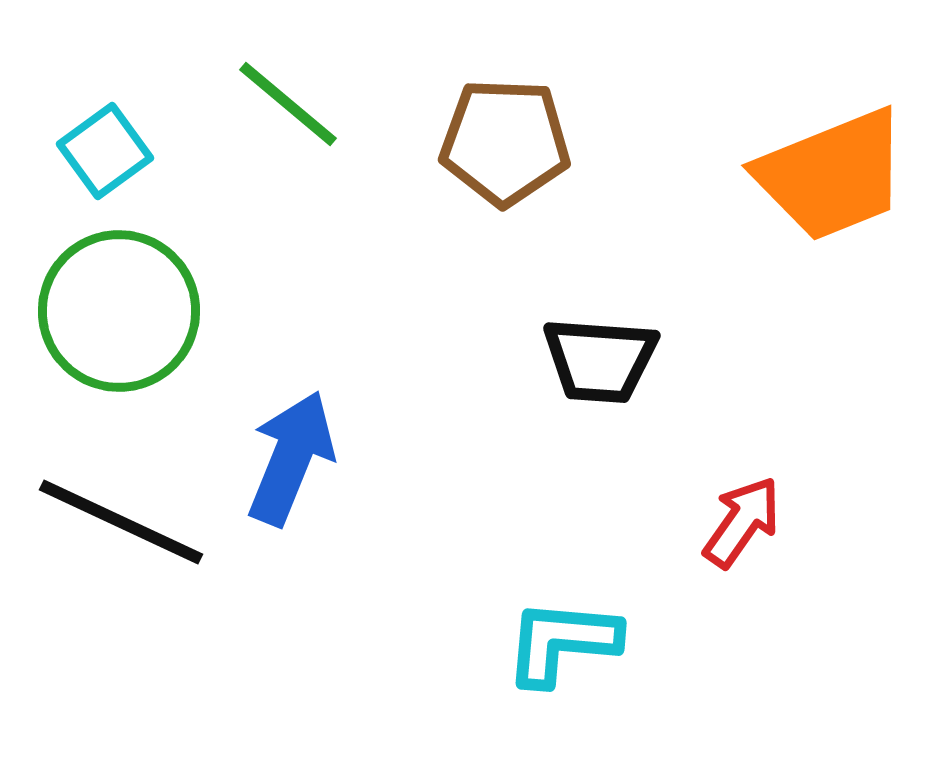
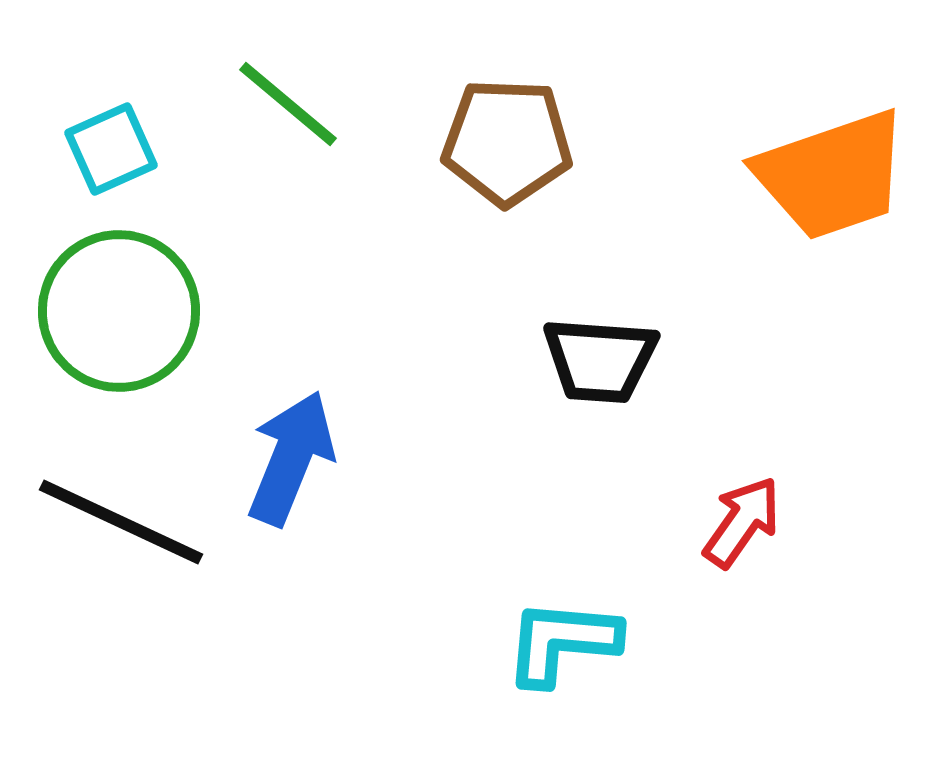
brown pentagon: moved 2 px right
cyan square: moved 6 px right, 2 px up; rotated 12 degrees clockwise
orange trapezoid: rotated 3 degrees clockwise
